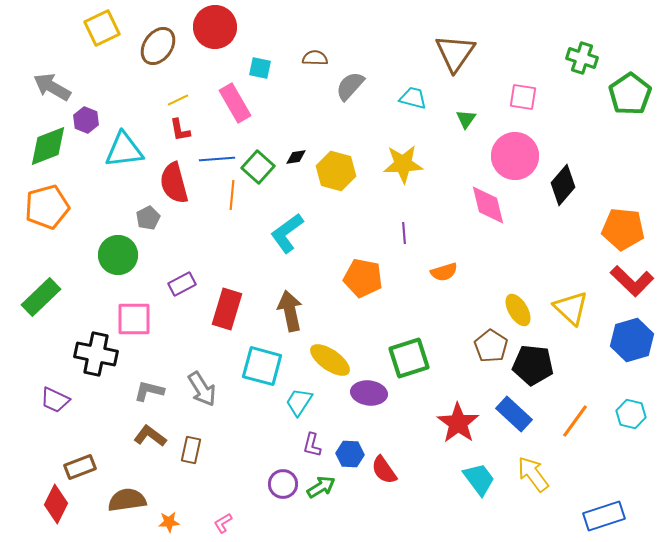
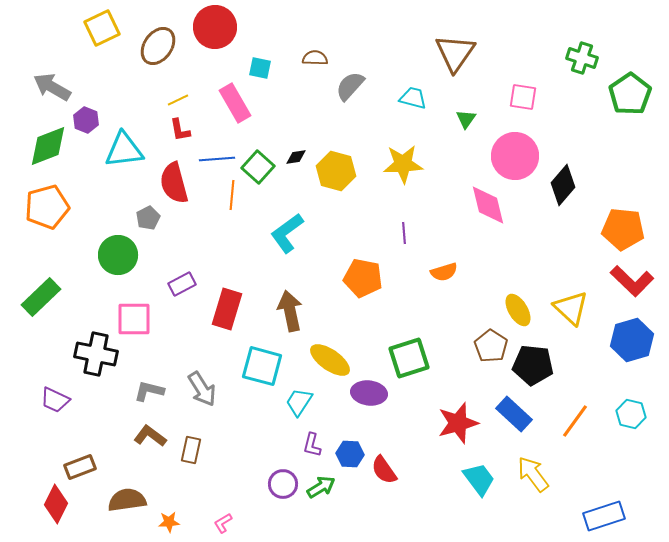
red star at (458, 423): rotated 21 degrees clockwise
